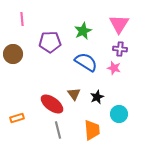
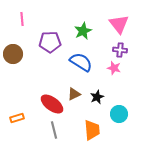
pink triangle: rotated 10 degrees counterclockwise
purple cross: moved 1 px down
blue semicircle: moved 5 px left
brown triangle: rotated 40 degrees clockwise
gray line: moved 4 px left
